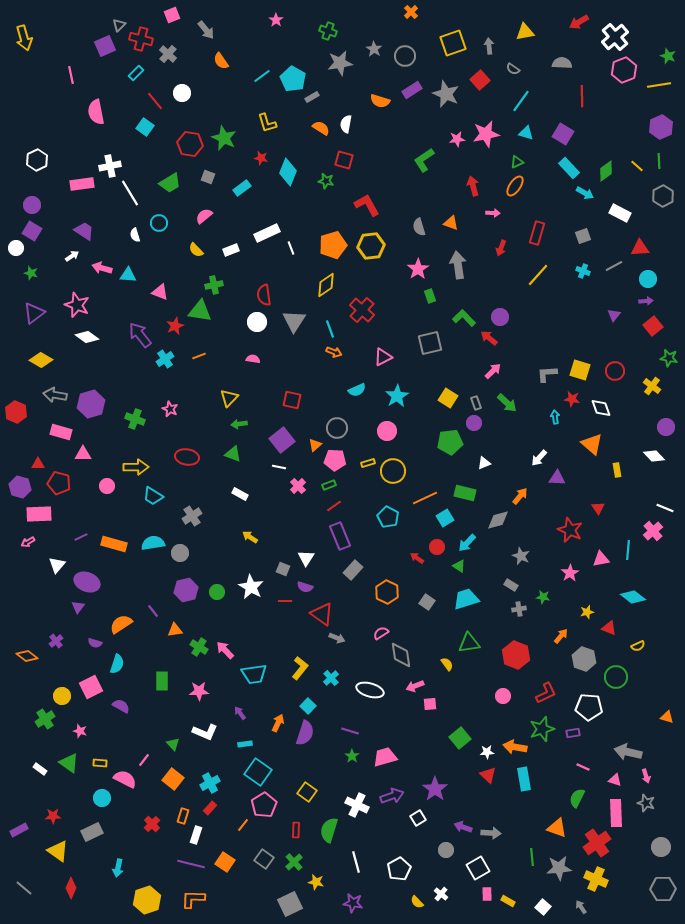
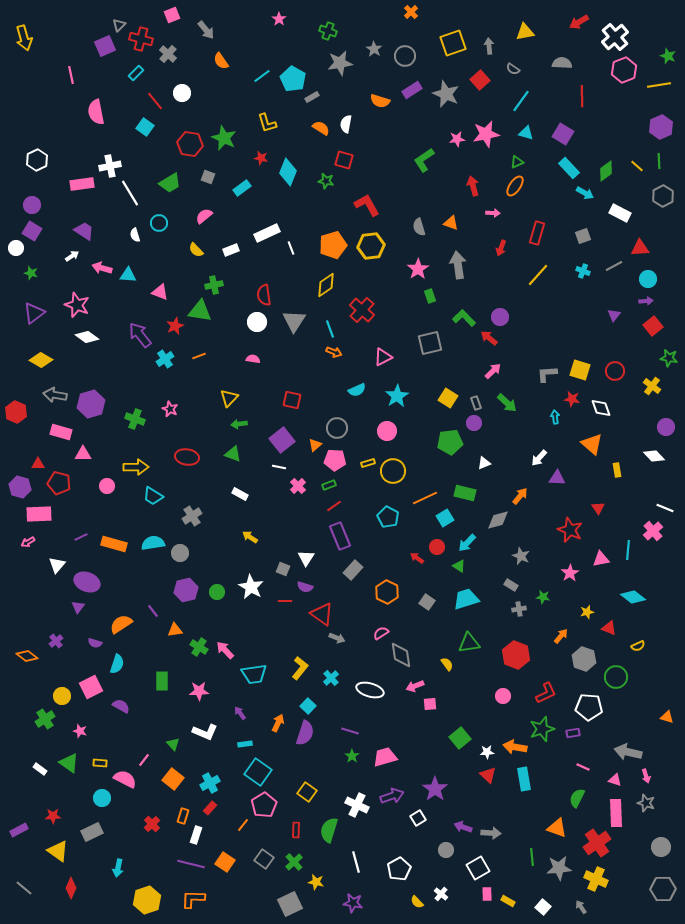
pink star at (276, 20): moved 3 px right, 1 px up
